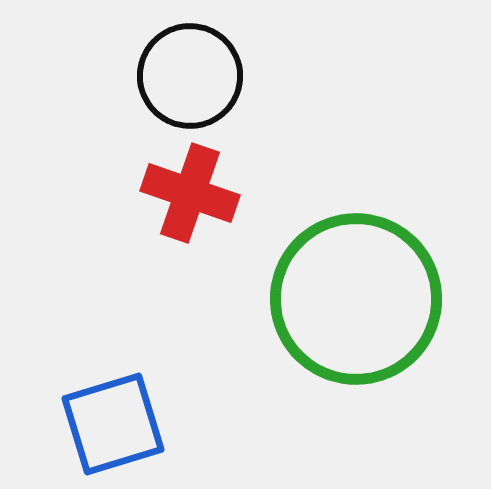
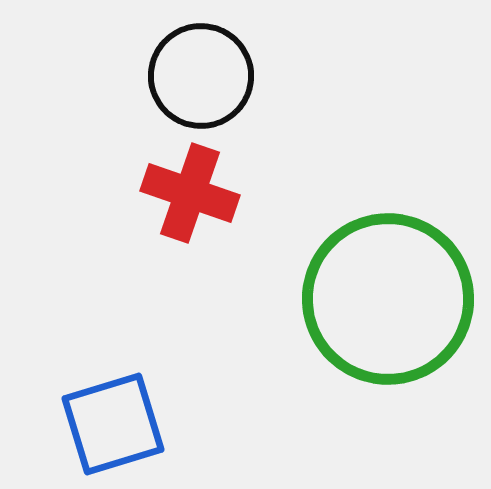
black circle: moved 11 px right
green circle: moved 32 px right
